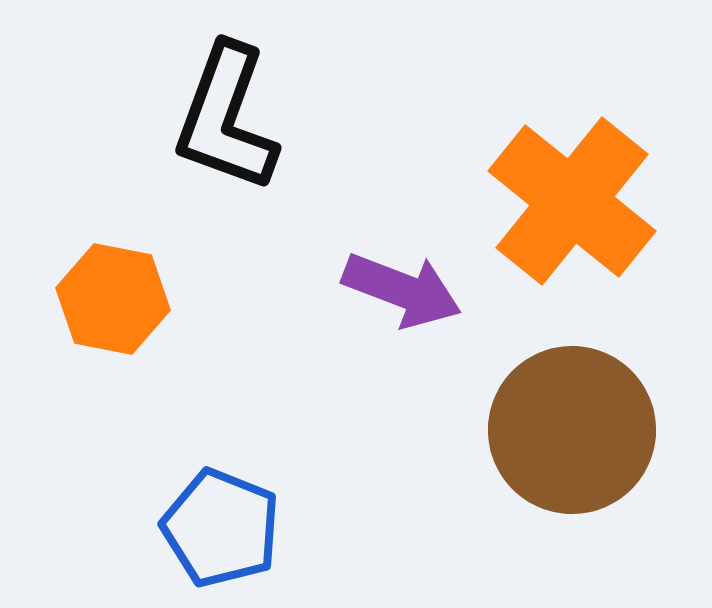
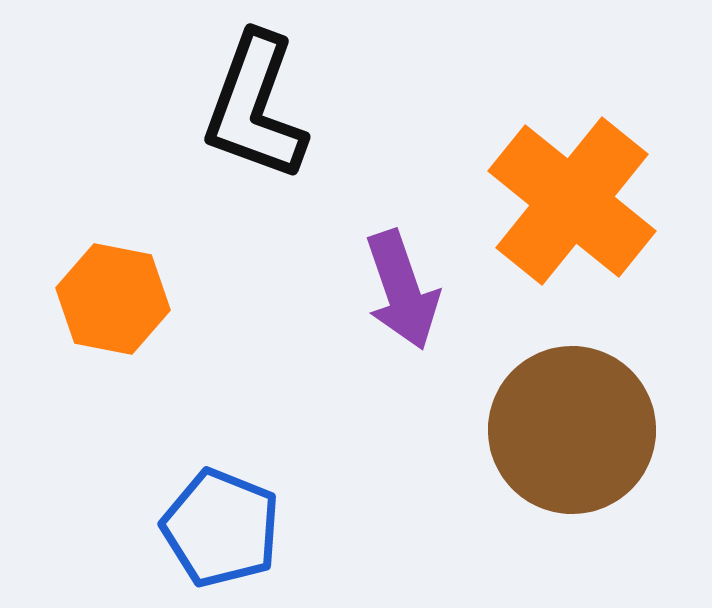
black L-shape: moved 29 px right, 11 px up
purple arrow: rotated 50 degrees clockwise
